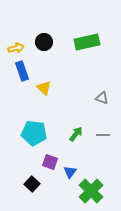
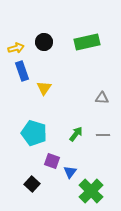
yellow triangle: rotated 21 degrees clockwise
gray triangle: rotated 16 degrees counterclockwise
cyan pentagon: rotated 10 degrees clockwise
purple square: moved 2 px right, 1 px up
